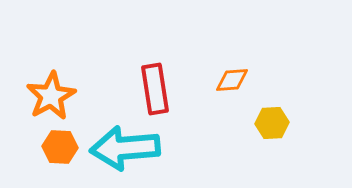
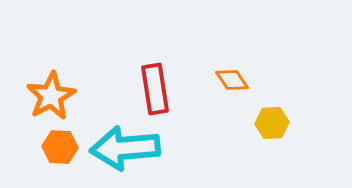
orange diamond: rotated 60 degrees clockwise
